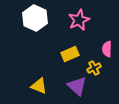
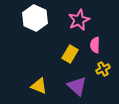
pink semicircle: moved 12 px left, 4 px up
yellow rectangle: rotated 36 degrees counterclockwise
yellow cross: moved 9 px right, 1 px down
